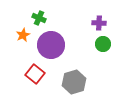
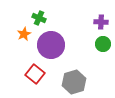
purple cross: moved 2 px right, 1 px up
orange star: moved 1 px right, 1 px up
